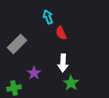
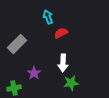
red semicircle: rotated 88 degrees clockwise
green star: rotated 28 degrees clockwise
